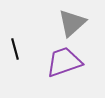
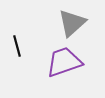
black line: moved 2 px right, 3 px up
